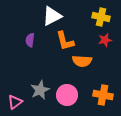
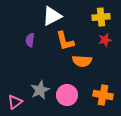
yellow cross: rotated 18 degrees counterclockwise
